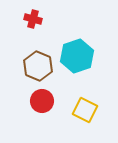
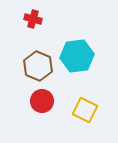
cyan hexagon: rotated 12 degrees clockwise
